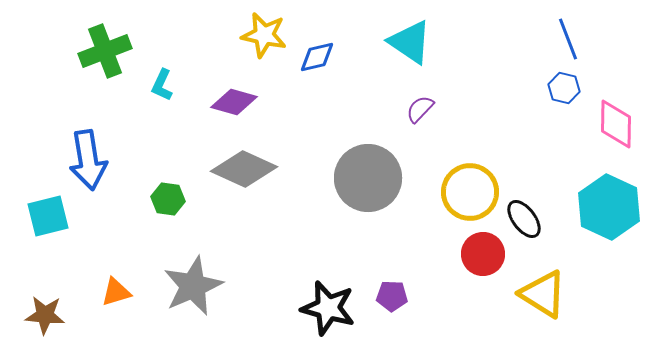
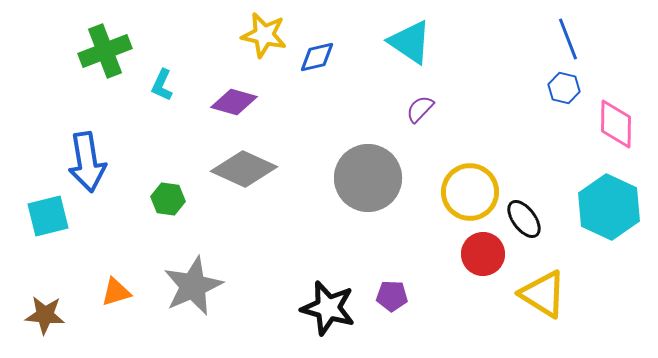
blue arrow: moved 1 px left, 2 px down
